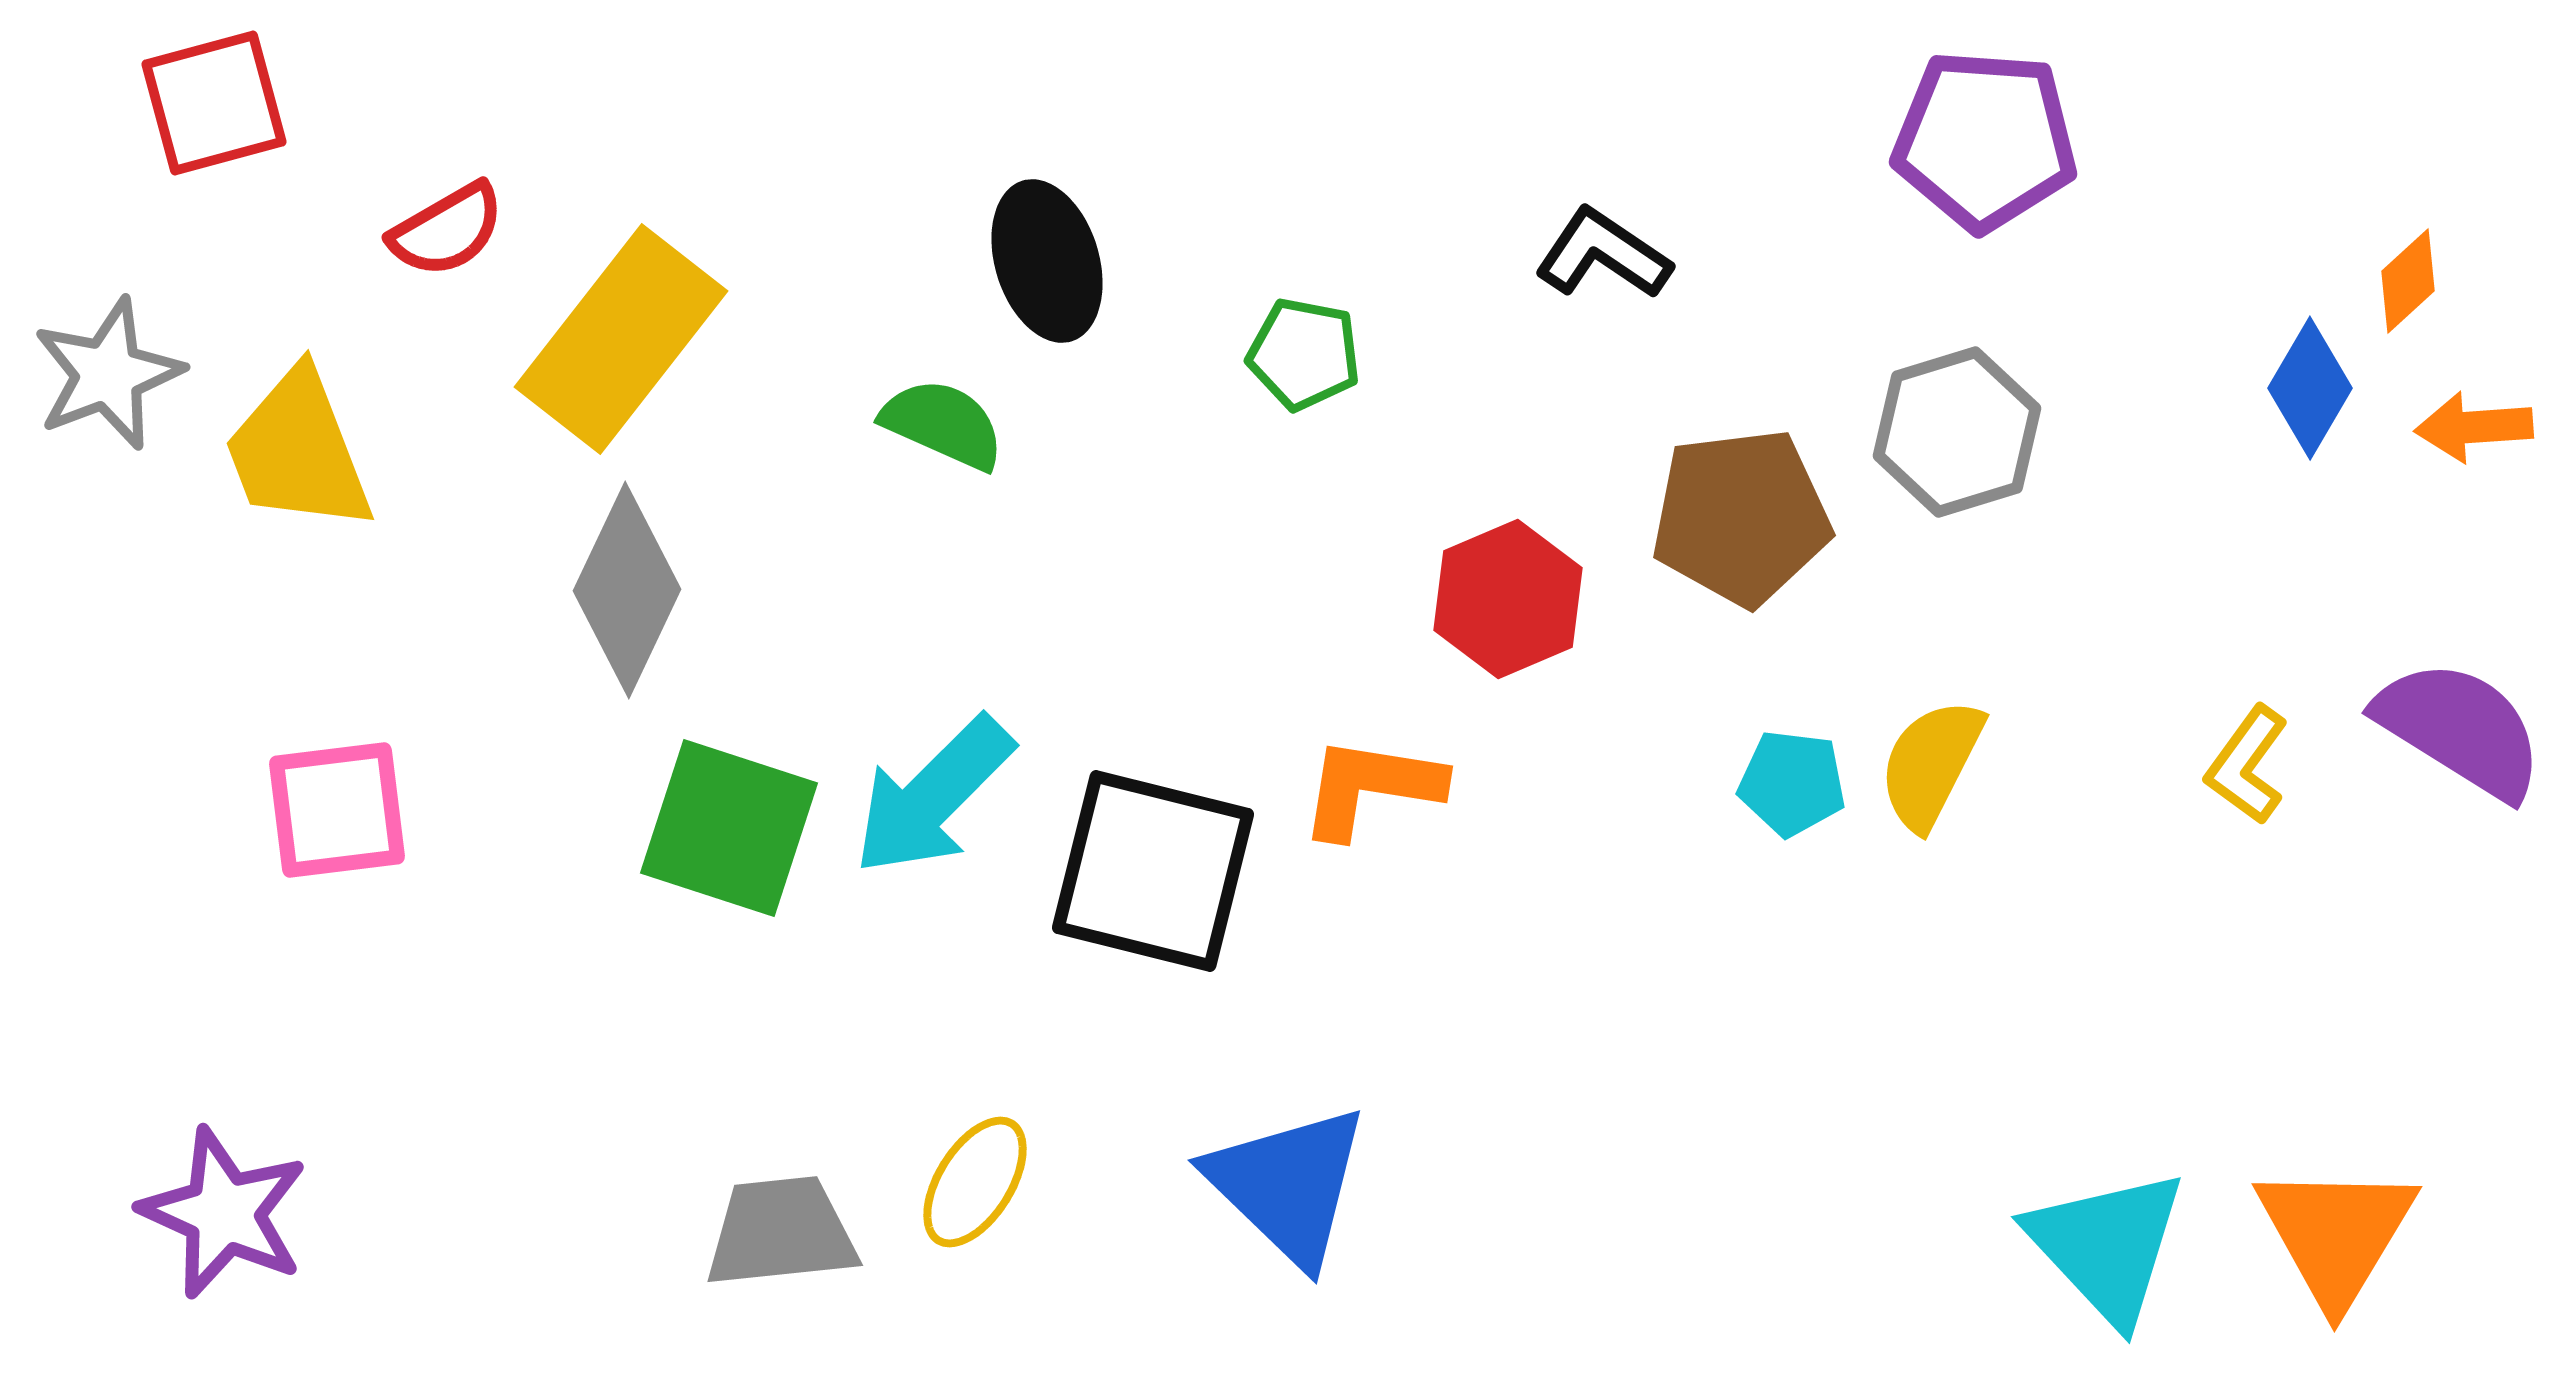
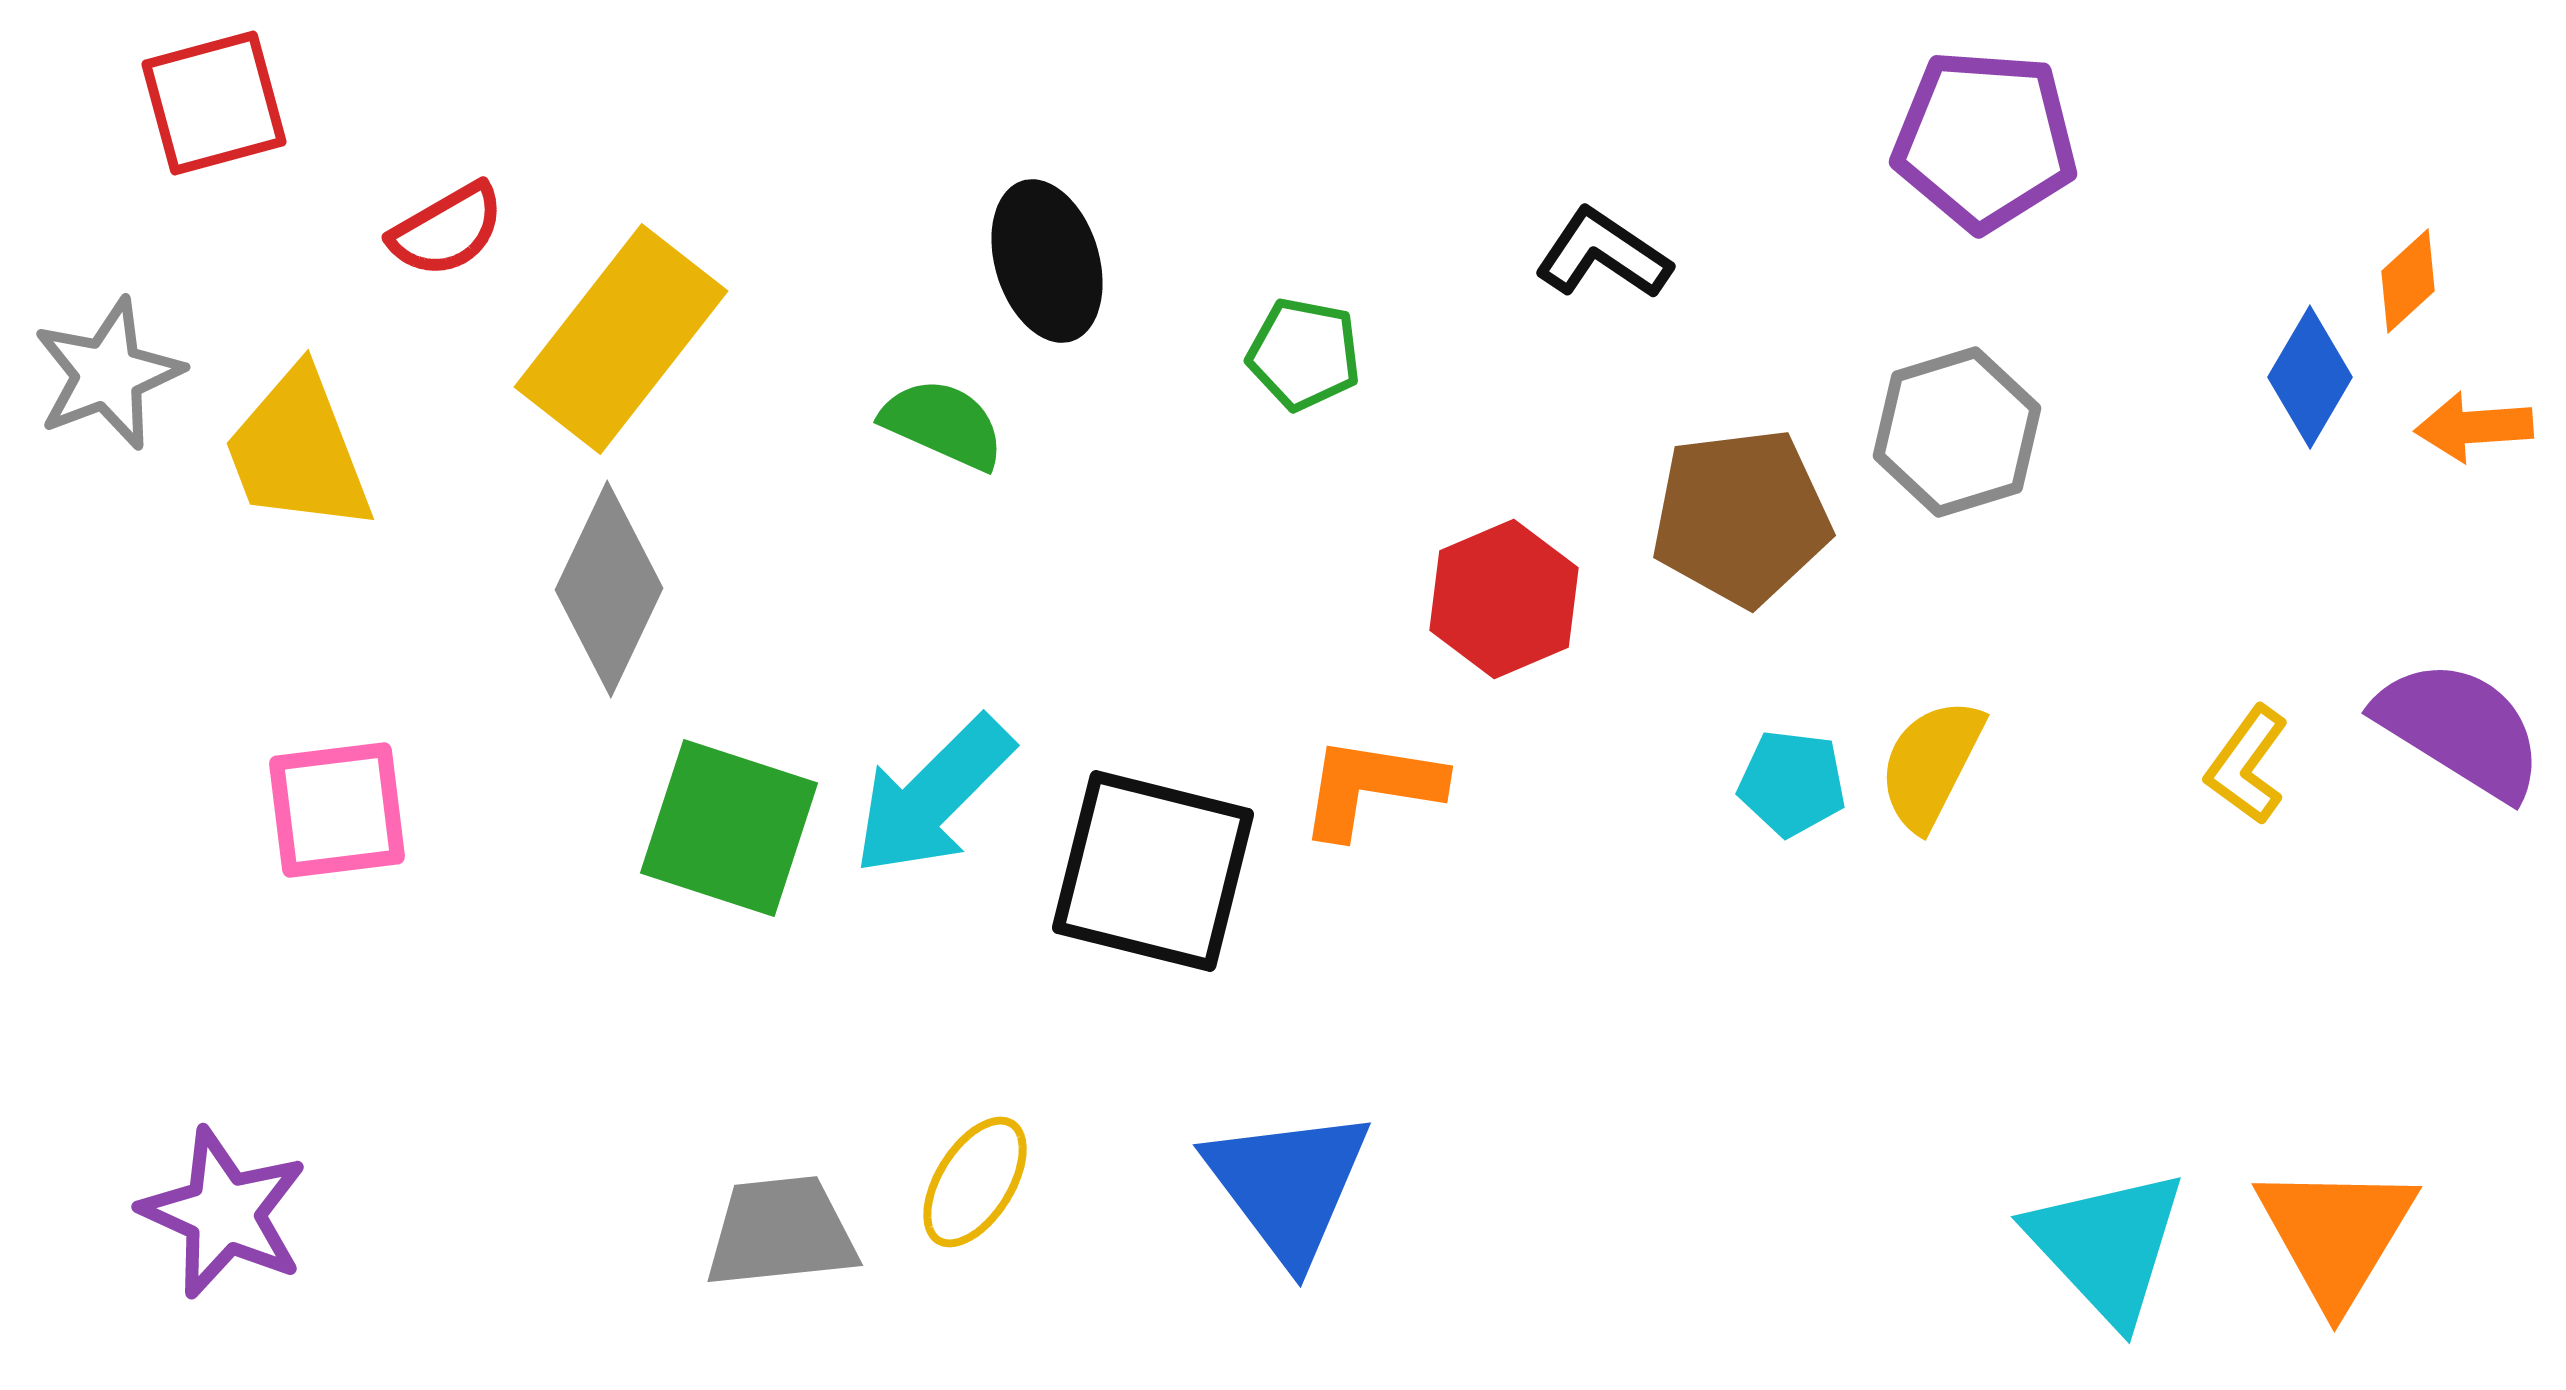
blue diamond: moved 11 px up
gray diamond: moved 18 px left, 1 px up
red hexagon: moved 4 px left
blue triangle: rotated 9 degrees clockwise
